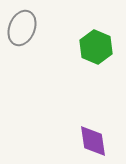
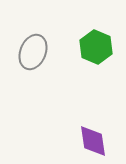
gray ellipse: moved 11 px right, 24 px down
